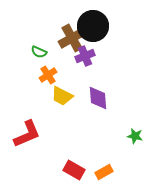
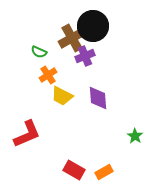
green star: rotated 21 degrees clockwise
